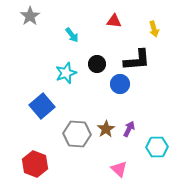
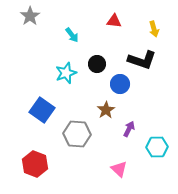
black L-shape: moved 5 px right; rotated 24 degrees clockwise
blue square: moved 4 px down; rotated 15 degrees counterclockwise
brown star: moved 19 px up
